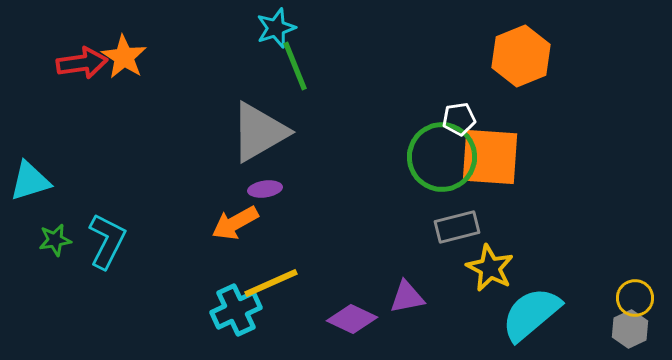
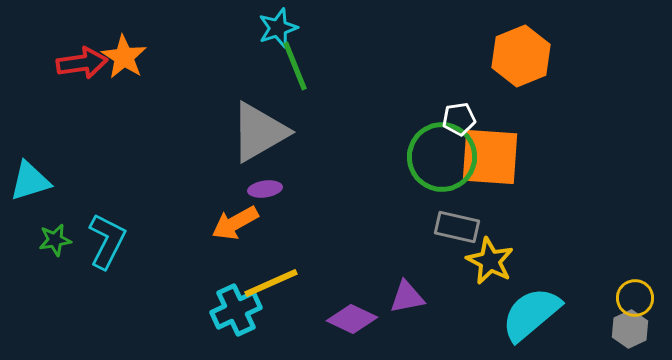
cyan star: moved 2 px right
gray rectangle: rotated 27 degrees clockwise
yellow star: moved 7 px up
